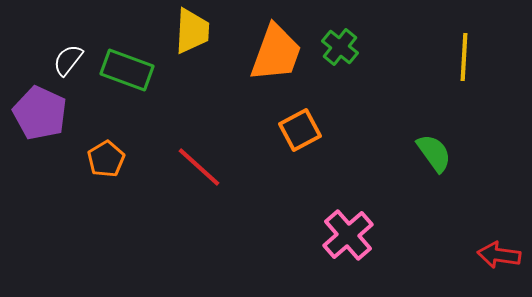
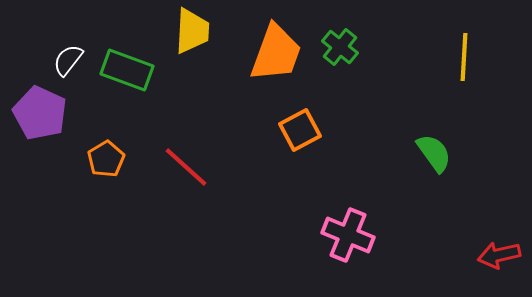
red line: moved 13 px left
pink cross: rotated 27 degrees counterclockwise
red arrow: rotated 21 degrees counterclockwise
